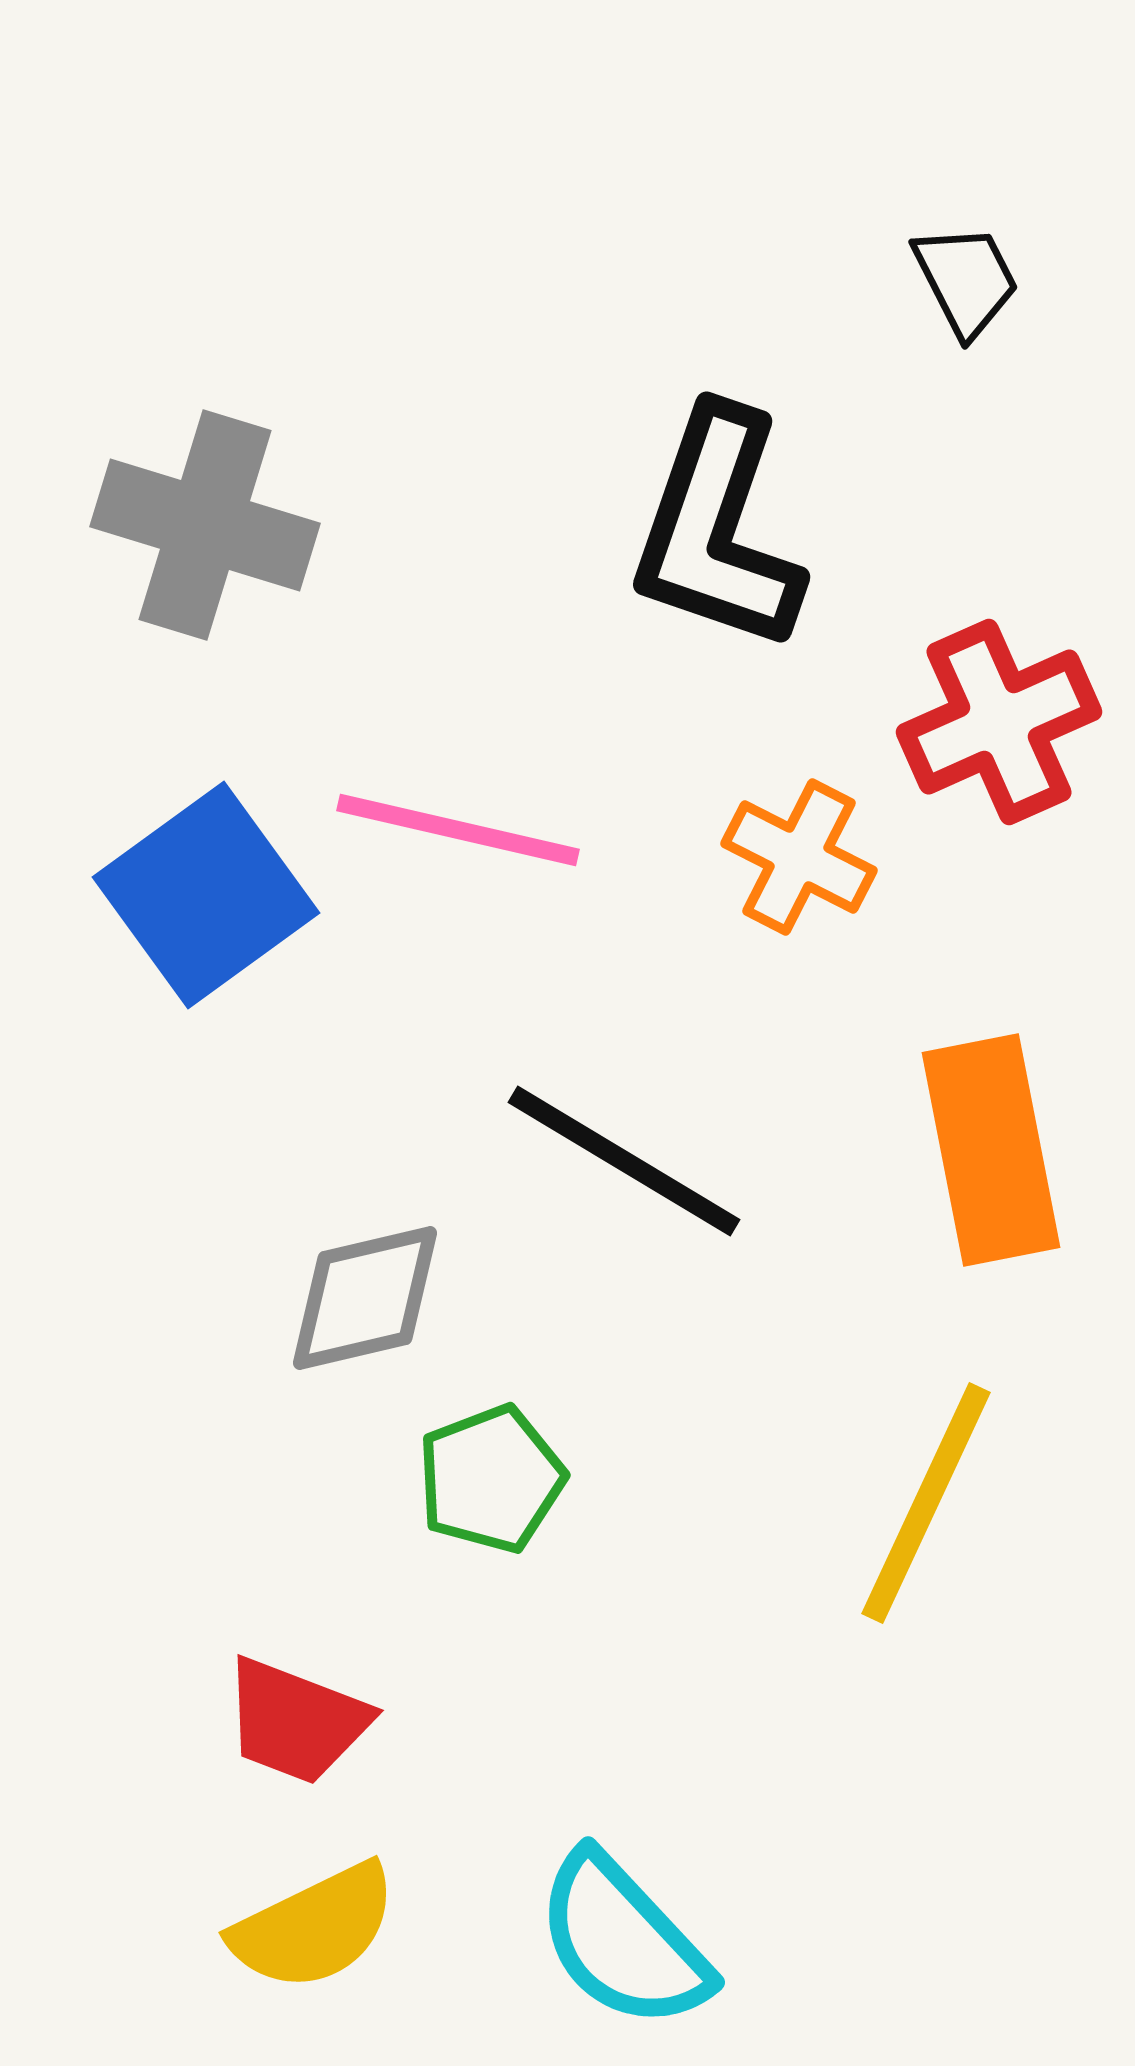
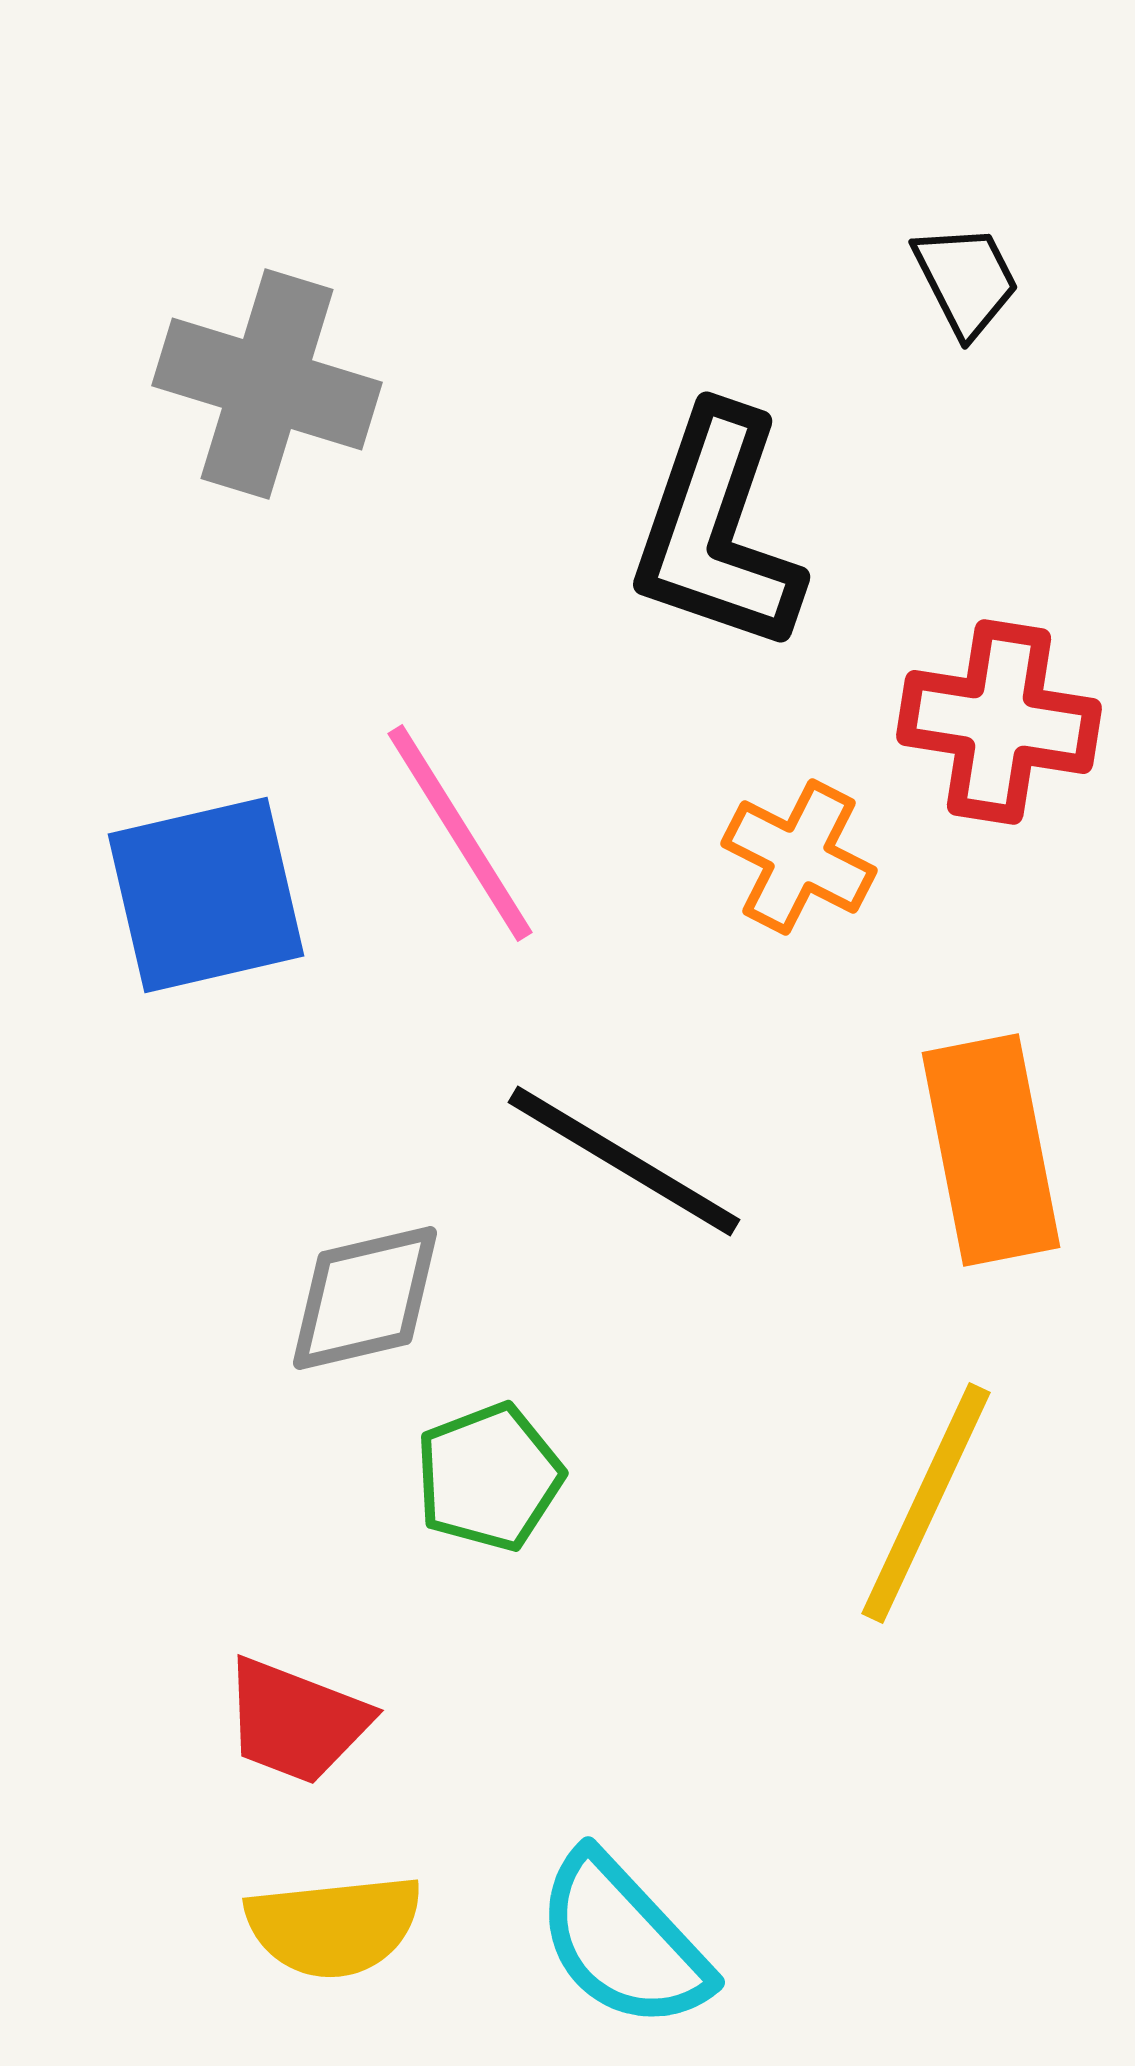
gray cross: moved 62 px right, 141 px up
red cross: rotated 33 degrees clockwise
pink line: moved 2 px right, 3 px down; rotated 45 degrees clockwise
blue square: rotated 23 degrees clockwise
green pentagon: moved 2 px left, 2 px up
yellow semicircle: moved 20 px right, 1 px up; rotated 20 degrees clockwise
